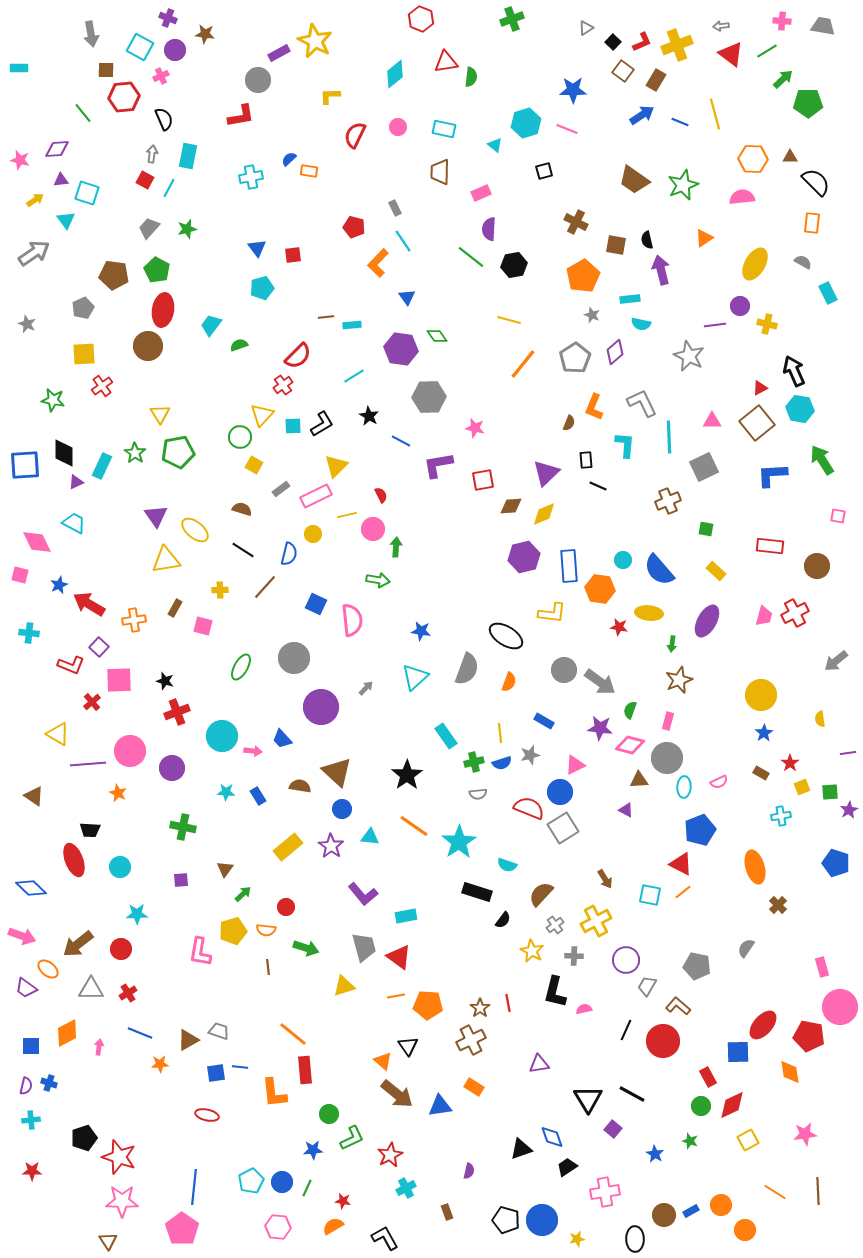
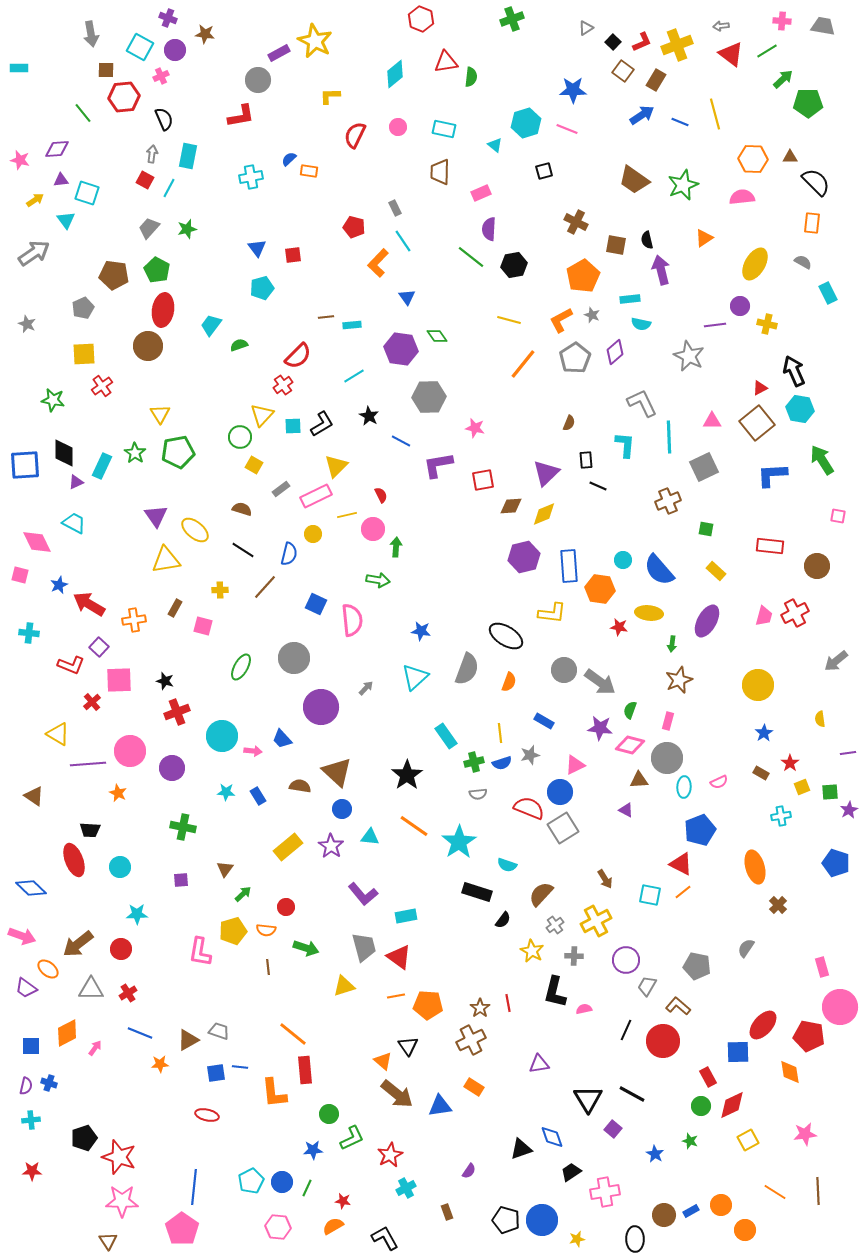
orange L-shape at (594, 407): moved 33 px left, 87 px up; rotated 40 degrees clockwise
yellow circle at (761, 695): moved 3 px left, 10 px up
pink arrow at (99, 1047): moved 4 px left, 1 px down; rotated 28 degrees clockwise
black trapezoid at (567, 1167): moved 4 px right, 5 px down
purple semicircle at (469, 1171): rotated 21 degrees clockwise
